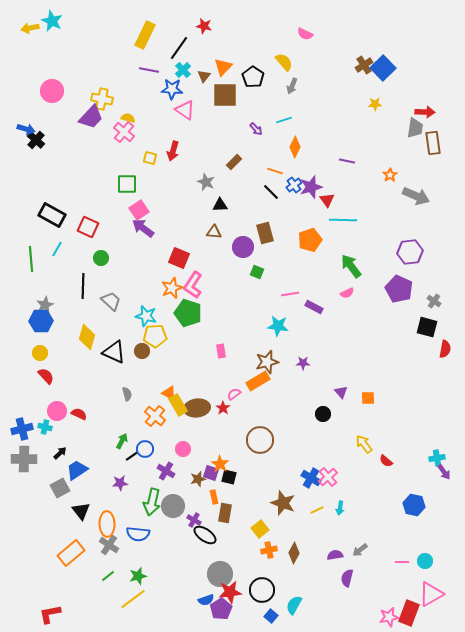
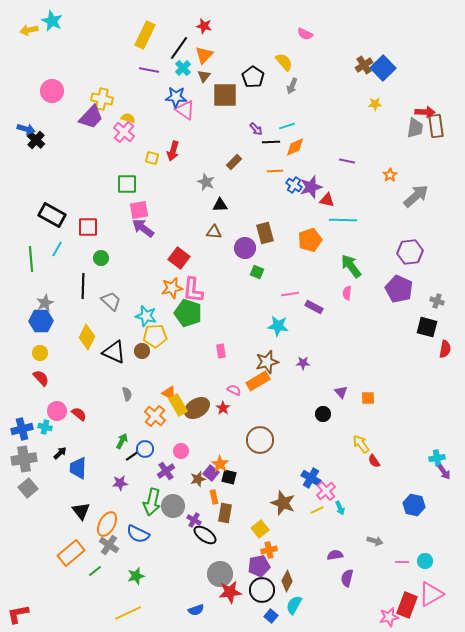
yellow arrow at (30, 28): moved 1 px left, 2 px down
orange triangle at (223, 67): moved 19 px left, 12 px up
cyan cross at (183, 70): moved 2 px up
blue star at (172, 89): moved 4 px right, 8 px down
cyan line at (284, 120): moved 3 px right, 6 px down
brown rectangle at (433, 143): moved 3 px right, 17 px up
orange diamond at (295, 147): rotated 40 degrees clockwise
yellow square at (150, 158): moved 2 px right
orange line at (275, 171): rotated 21 degrees counterclockwise
blue cross at (294, 185): rotated 21 degrees counterclockwise
black line at (271, 192): moved 50 px up; rotated 48 degrees counterclockwise
gray arrow at (416, 196): rotated 64 degrees counterclockwise
red triangle at (327, 200): rotated 42 degrees counterclockwise
pink square at (139, 210): rotated 24 degrees clockwise
red square at (88, 227): rotated 25 degrees counterclockwise
purple circle at (243, 247): moved 2 px right, 1 px down
red square at (179, 258): rotated 15 degrees clockwise
pink L-shape at (193, 285): moved 5 px down; rotated 28 degrees counterclockwise
orange star at (172, 288): rotated 10 degrees clockwise
pink semicircle at (347, 293): rotated 120 degrees clockwise
gray cross at (434, 301): moved 3 px right; rotated 16 degrees counterclockwise
gray star at (45, 305): moved 2 px up
yellow diamond at (87, 337): rotated 10 degrees clockwise
red semicircle at (46, 376): moved 5 px left, 2 px down
pink semicircle at (234, 394): moved 4 px up; rotated 64 degrees clockwise
brown ellipse at (197, 408): rotated 25 degrees counterclockwise
red semicircle at (79, 414): rotated 14 degrees clockwise
yellow arrow at (364, 444): moved 3 px left
pink circle at (183, 449): moved 2 px left, 2 px down
gray cross at (24, 459): rotated 10 degrees counterclockwise
red semicircle at (386, 461): moved 12 px left; rotated 16 degrees clockwise
blue trapezoid at (77, 470): moved 1 px right, 2 px up; rotated 55 degrees counterclockwise
purple cross at (166, 471): rotated 24 degrees clockwise
purple square at (211, 473): rotated 21 degrees clockwise
pink cross at (328, 477): moved 2 px left, 14 px down
gray square at (60, 488): moved 32 px left; rotated 12 degrees counterclockwise
cyan arrow at (340, 508): rotated 32 degrees counterclockwise
orange ellipse at (107, 524): rotated 30 degrees clockwise
blue semicircle at (138, 534): rotated 20 degrees clockwise
gray arrow at (360, 550): moved 15 px right, 9 px up; rotated 126 degrees counterclockwise
brown diamond at (294, 553): moved 7 px left, 28 px down
green line at (108, 576): moved 13 px left, 5 px up
green star at (138, 576): moved 2 px left
yellow line at (133, 599): moved 5 px left, 14 px down; rotated 12 degrees clockwise
blue semicircle at (206, 600): moved 10 px left, 10 px down
purple pentagon at (221, 609): moved 38 px right, 43 px up; rotated 20 degrees clockwise
red rectangle at (409, 613): moved 2 px left, 8 px up
red L-shape at (50, 614): moved 32 px left
